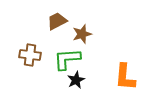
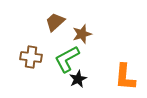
brown trapezoid: moved 2 px left, 1 px down; rotated 15 degrees counterclockwise
brown cross: moved 1 px right, 2 px down
green L-shape: rotated 24 degrees counterclockwise
black star: moved 2 px right, 1 px up
